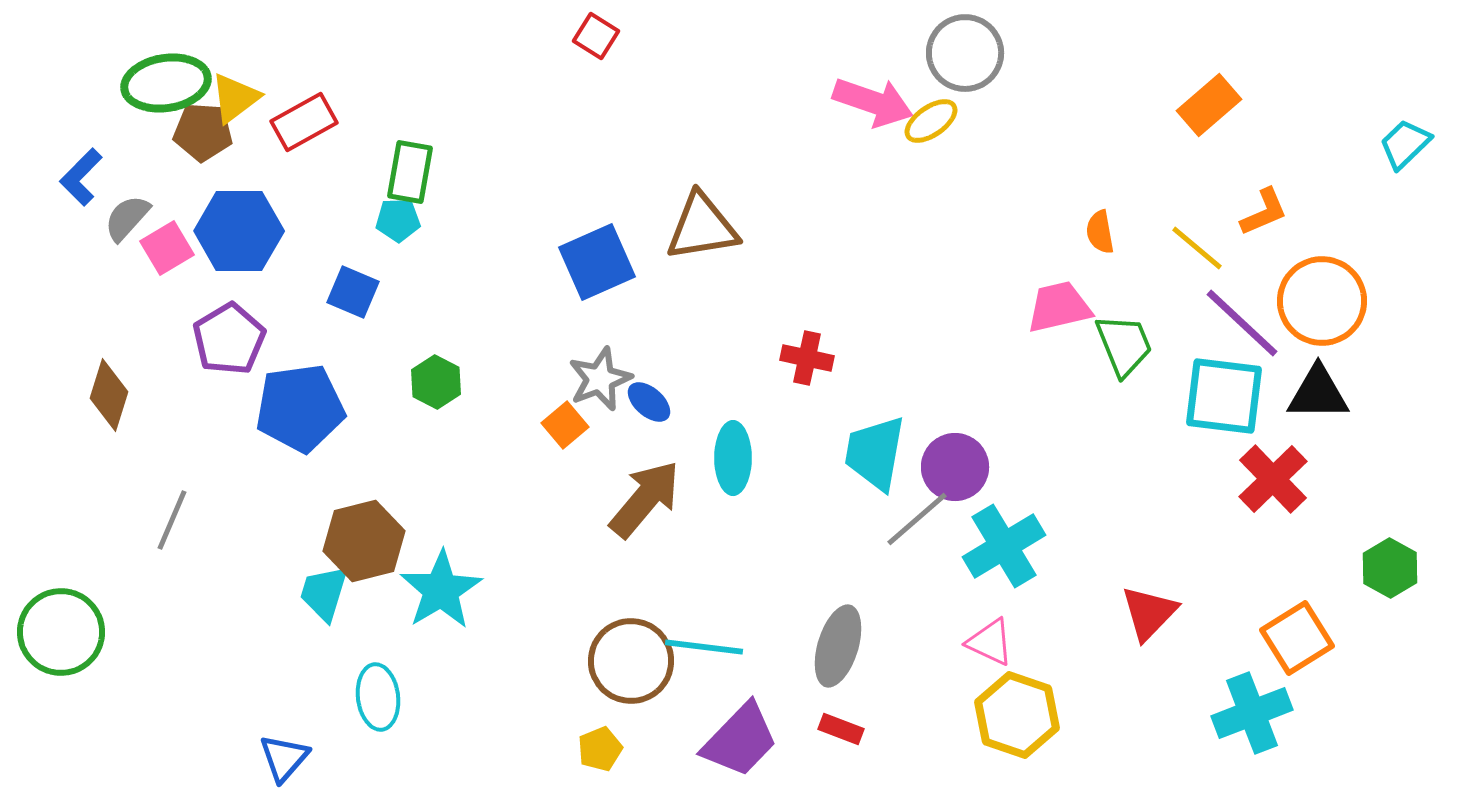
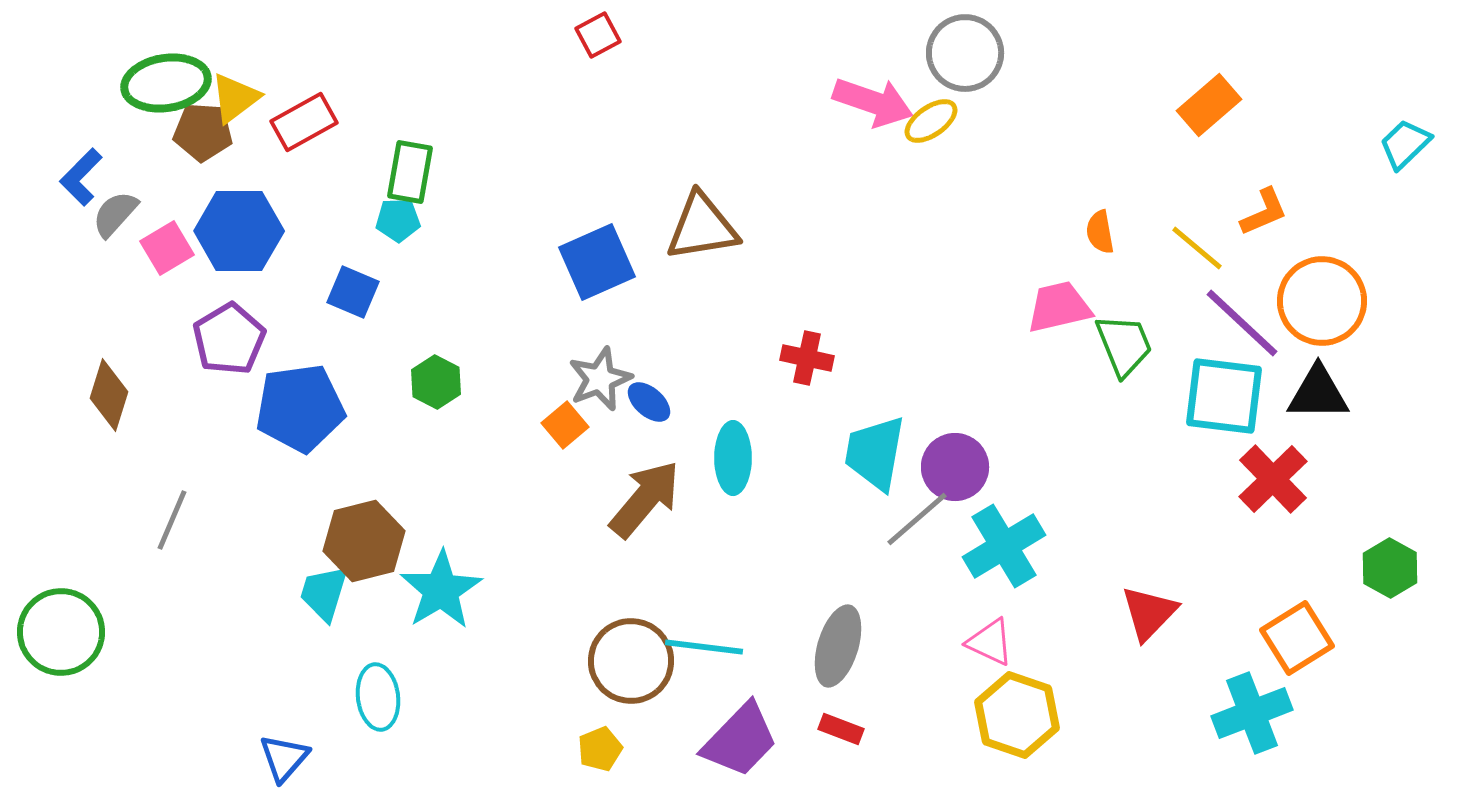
red square at (596, 36): moved 2 px right, 1 px up; rotated 30 degrees clockwise
gray semicircle at (127, 218): moved 12 px left, 4 px up
